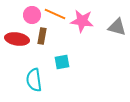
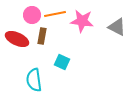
orange line: rotated 35 degrees counterclockwise
gray triangle: rotated 12 degrees clockwise
red ellipse: rotated 15 degrees clockwise
cyan square: rotated 35 degrees clockwise
